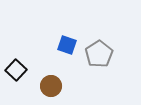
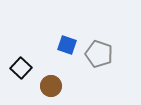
gray pentagon: rotated 20 degrees counterclockwise
black square: moved 5 px right, 2 px up
